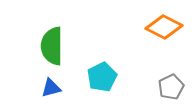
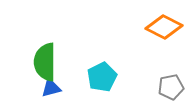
green semicircle: moved 7 px left, 16 px down
gray pentagon: rotated 15 degrees clockwise
